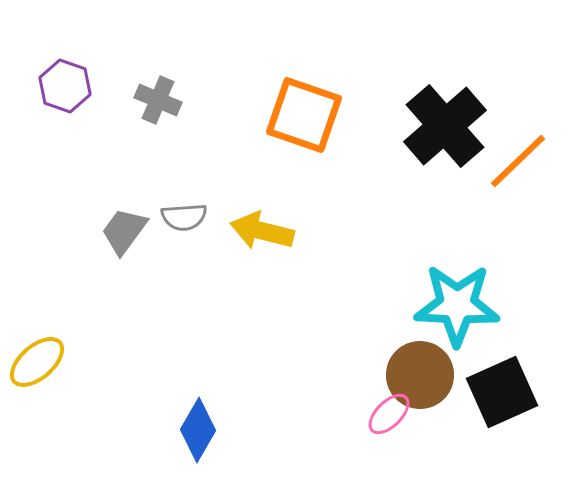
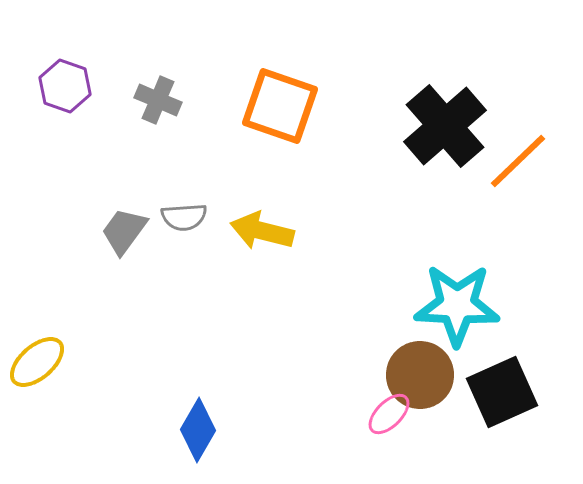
orange square: moved 24 px left, 9 px up
